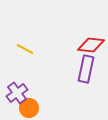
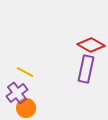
red diamond: rotated 24 degrees clockwise
yellow line: moved 23 px down
orange circle: moved 3 px left
